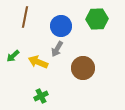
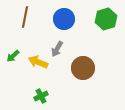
green hexagon: moved 9 px right; rotated 15 degrees counterclockwise
blue circle: moved 3 px right, 7 px up
